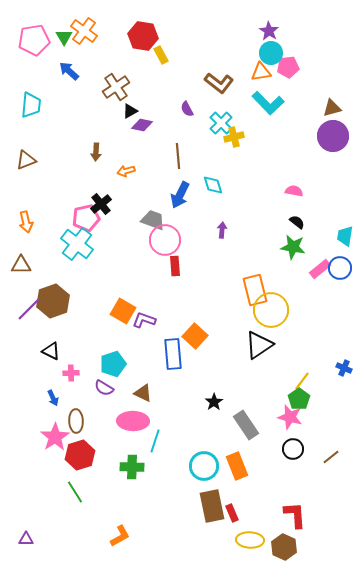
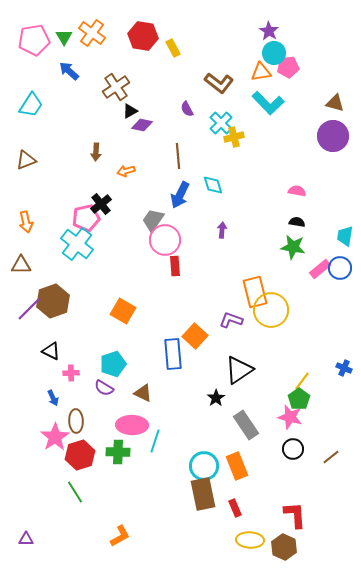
orange cross at (84, 31): moved 8 px right, 2 px down
cyan circle at (271, 53): moved 3 px right
yellow rectangle at (161, 55): moved 12 px right, 7 px up
cyan trapezoid at (31, 105): rotated 28 degrees clockwise
brown triangle at (332, 108): moved 3 px right, 5 px up; rotated 30 degrees clockwise
pink semicircle at (294, 191): moved 3 px right
gray trapezoid at (153, 220): rotated 75 degrees counterclockwise
black semicircle at (297, 222): rotated 28 degrees counterclockwise
orange rectangle at (255, 290): moved 2 px down
purple L-shape at (144, 320): moved 87 px right
black triangle at (259, 345): moved 20 px left, 25 px down
black star at (214, 402): moved 2 px right, 4 px up
pink ellipse at (133, 421): moved 1 px left, 4 px down
green cross at (132, 467): moved 14 px left, 15 px up
brown rectangle at (212, 506): moved 9 px left, 12 px up
red rectangle at (232, 513): moved 3 px right, 5 px up
